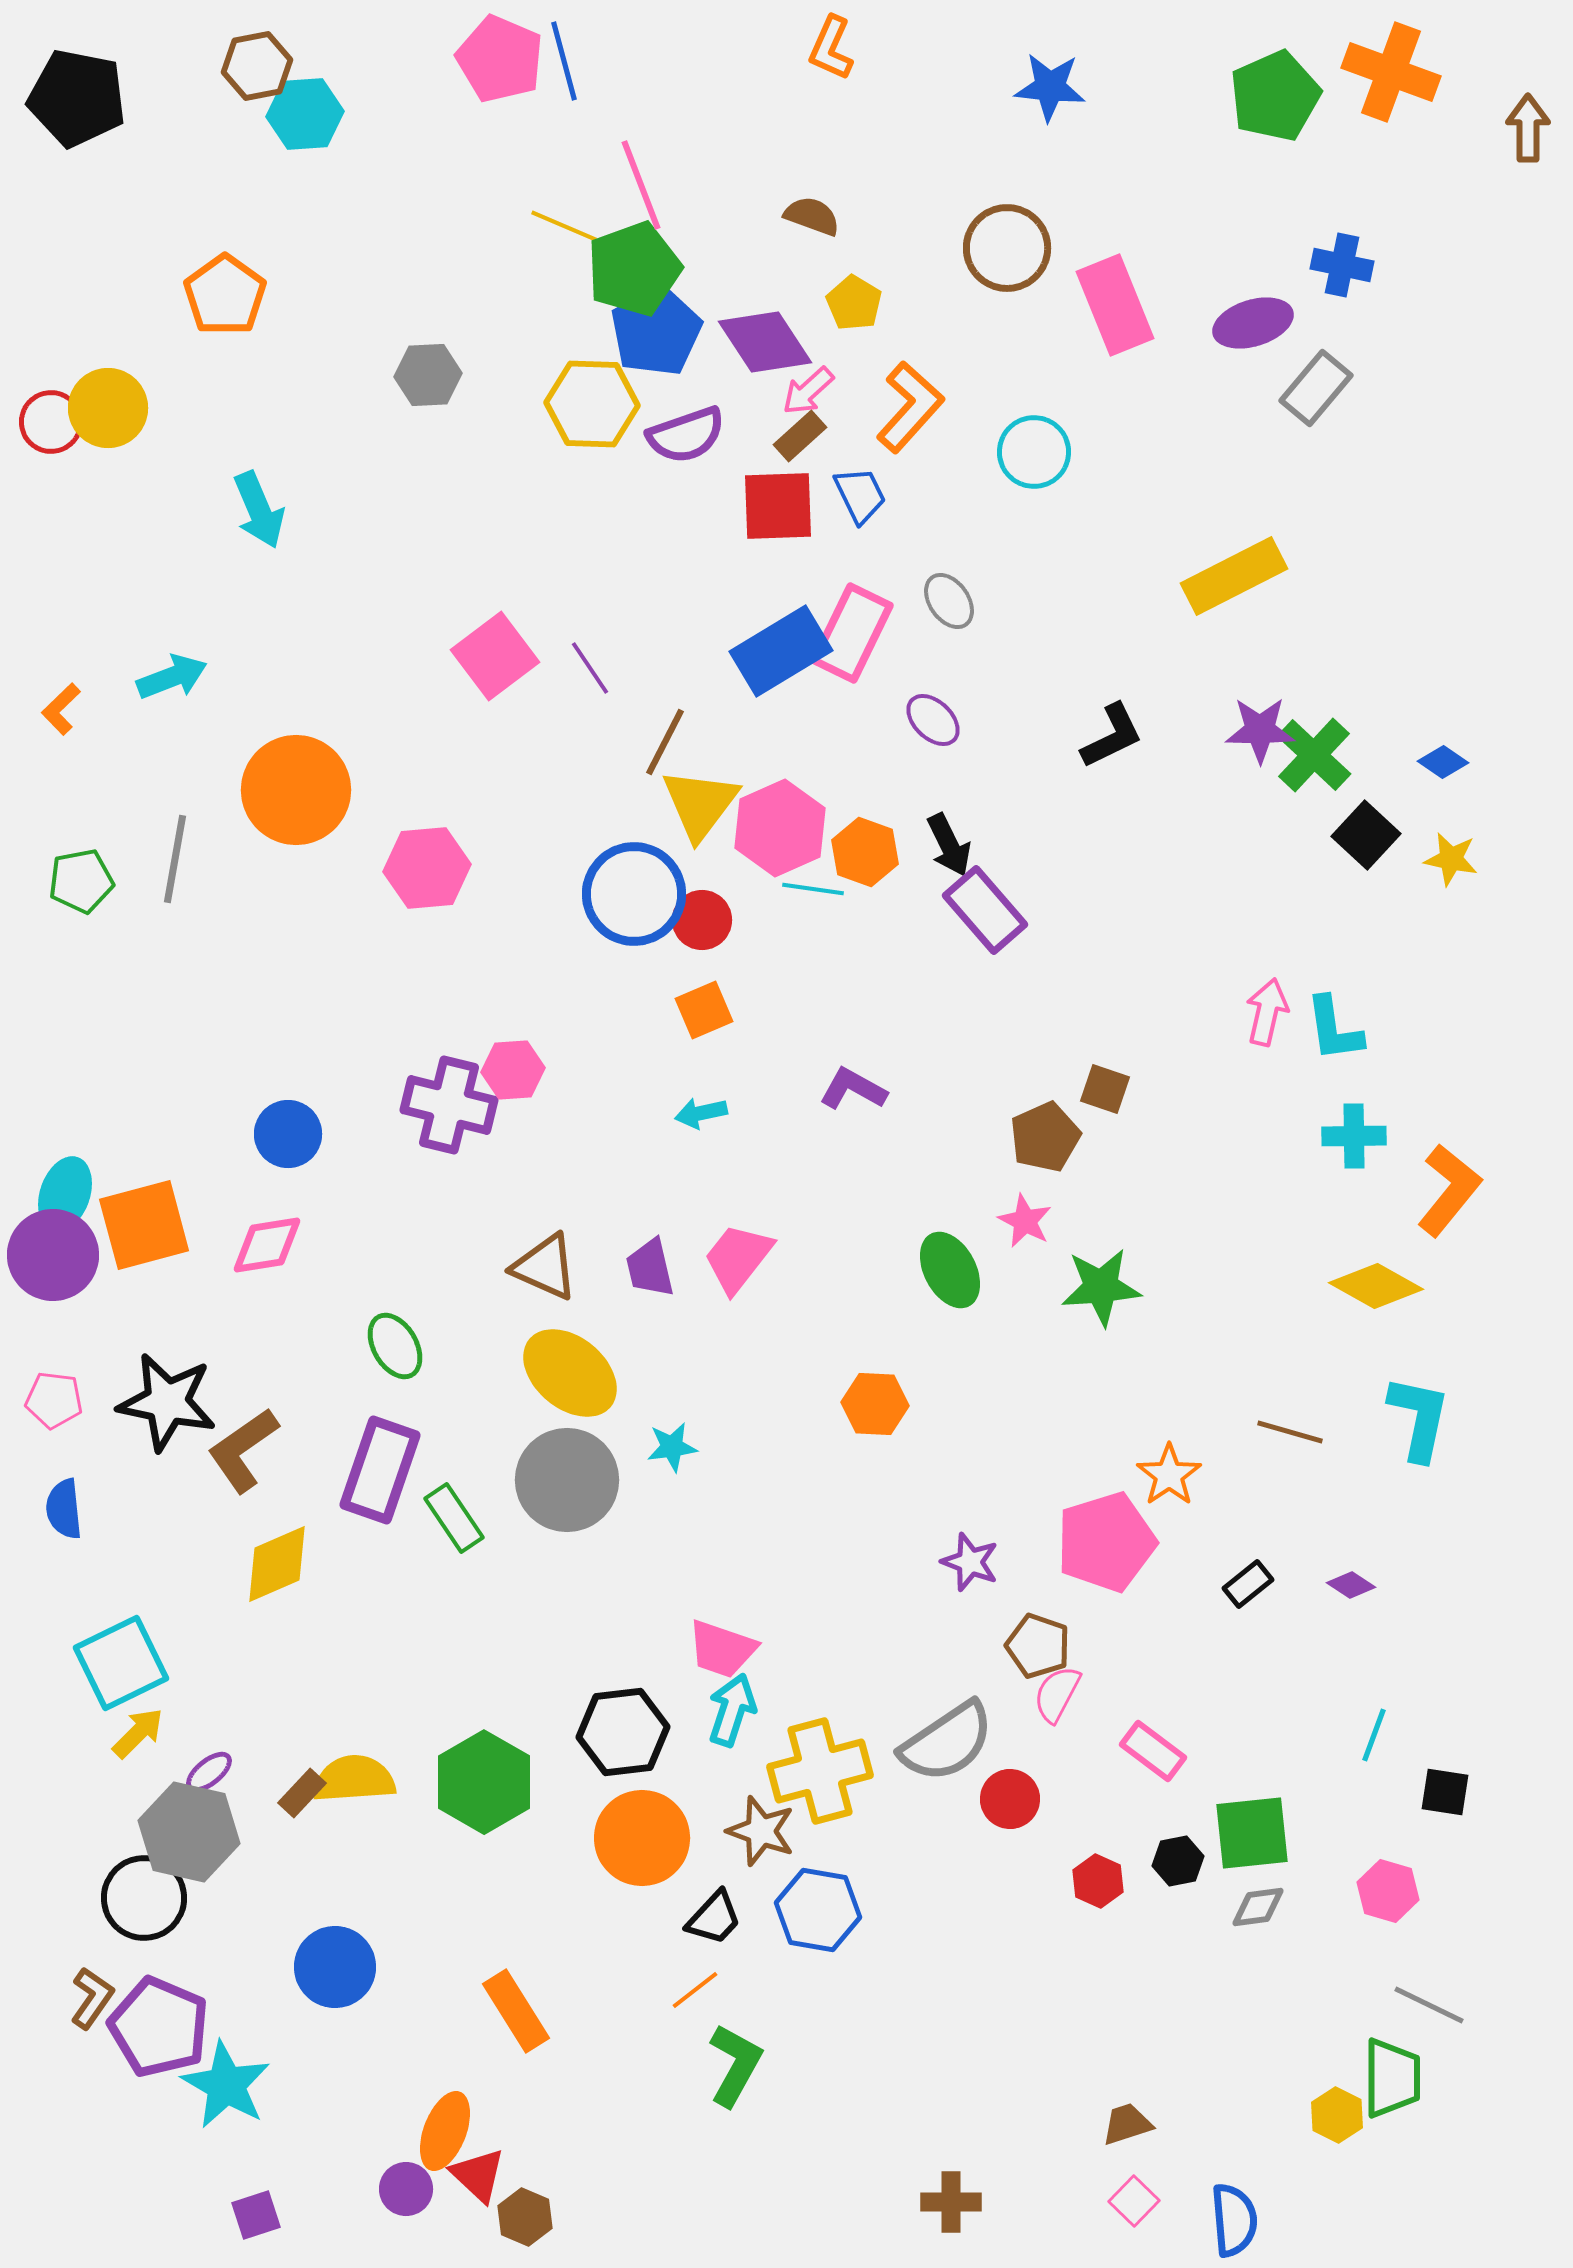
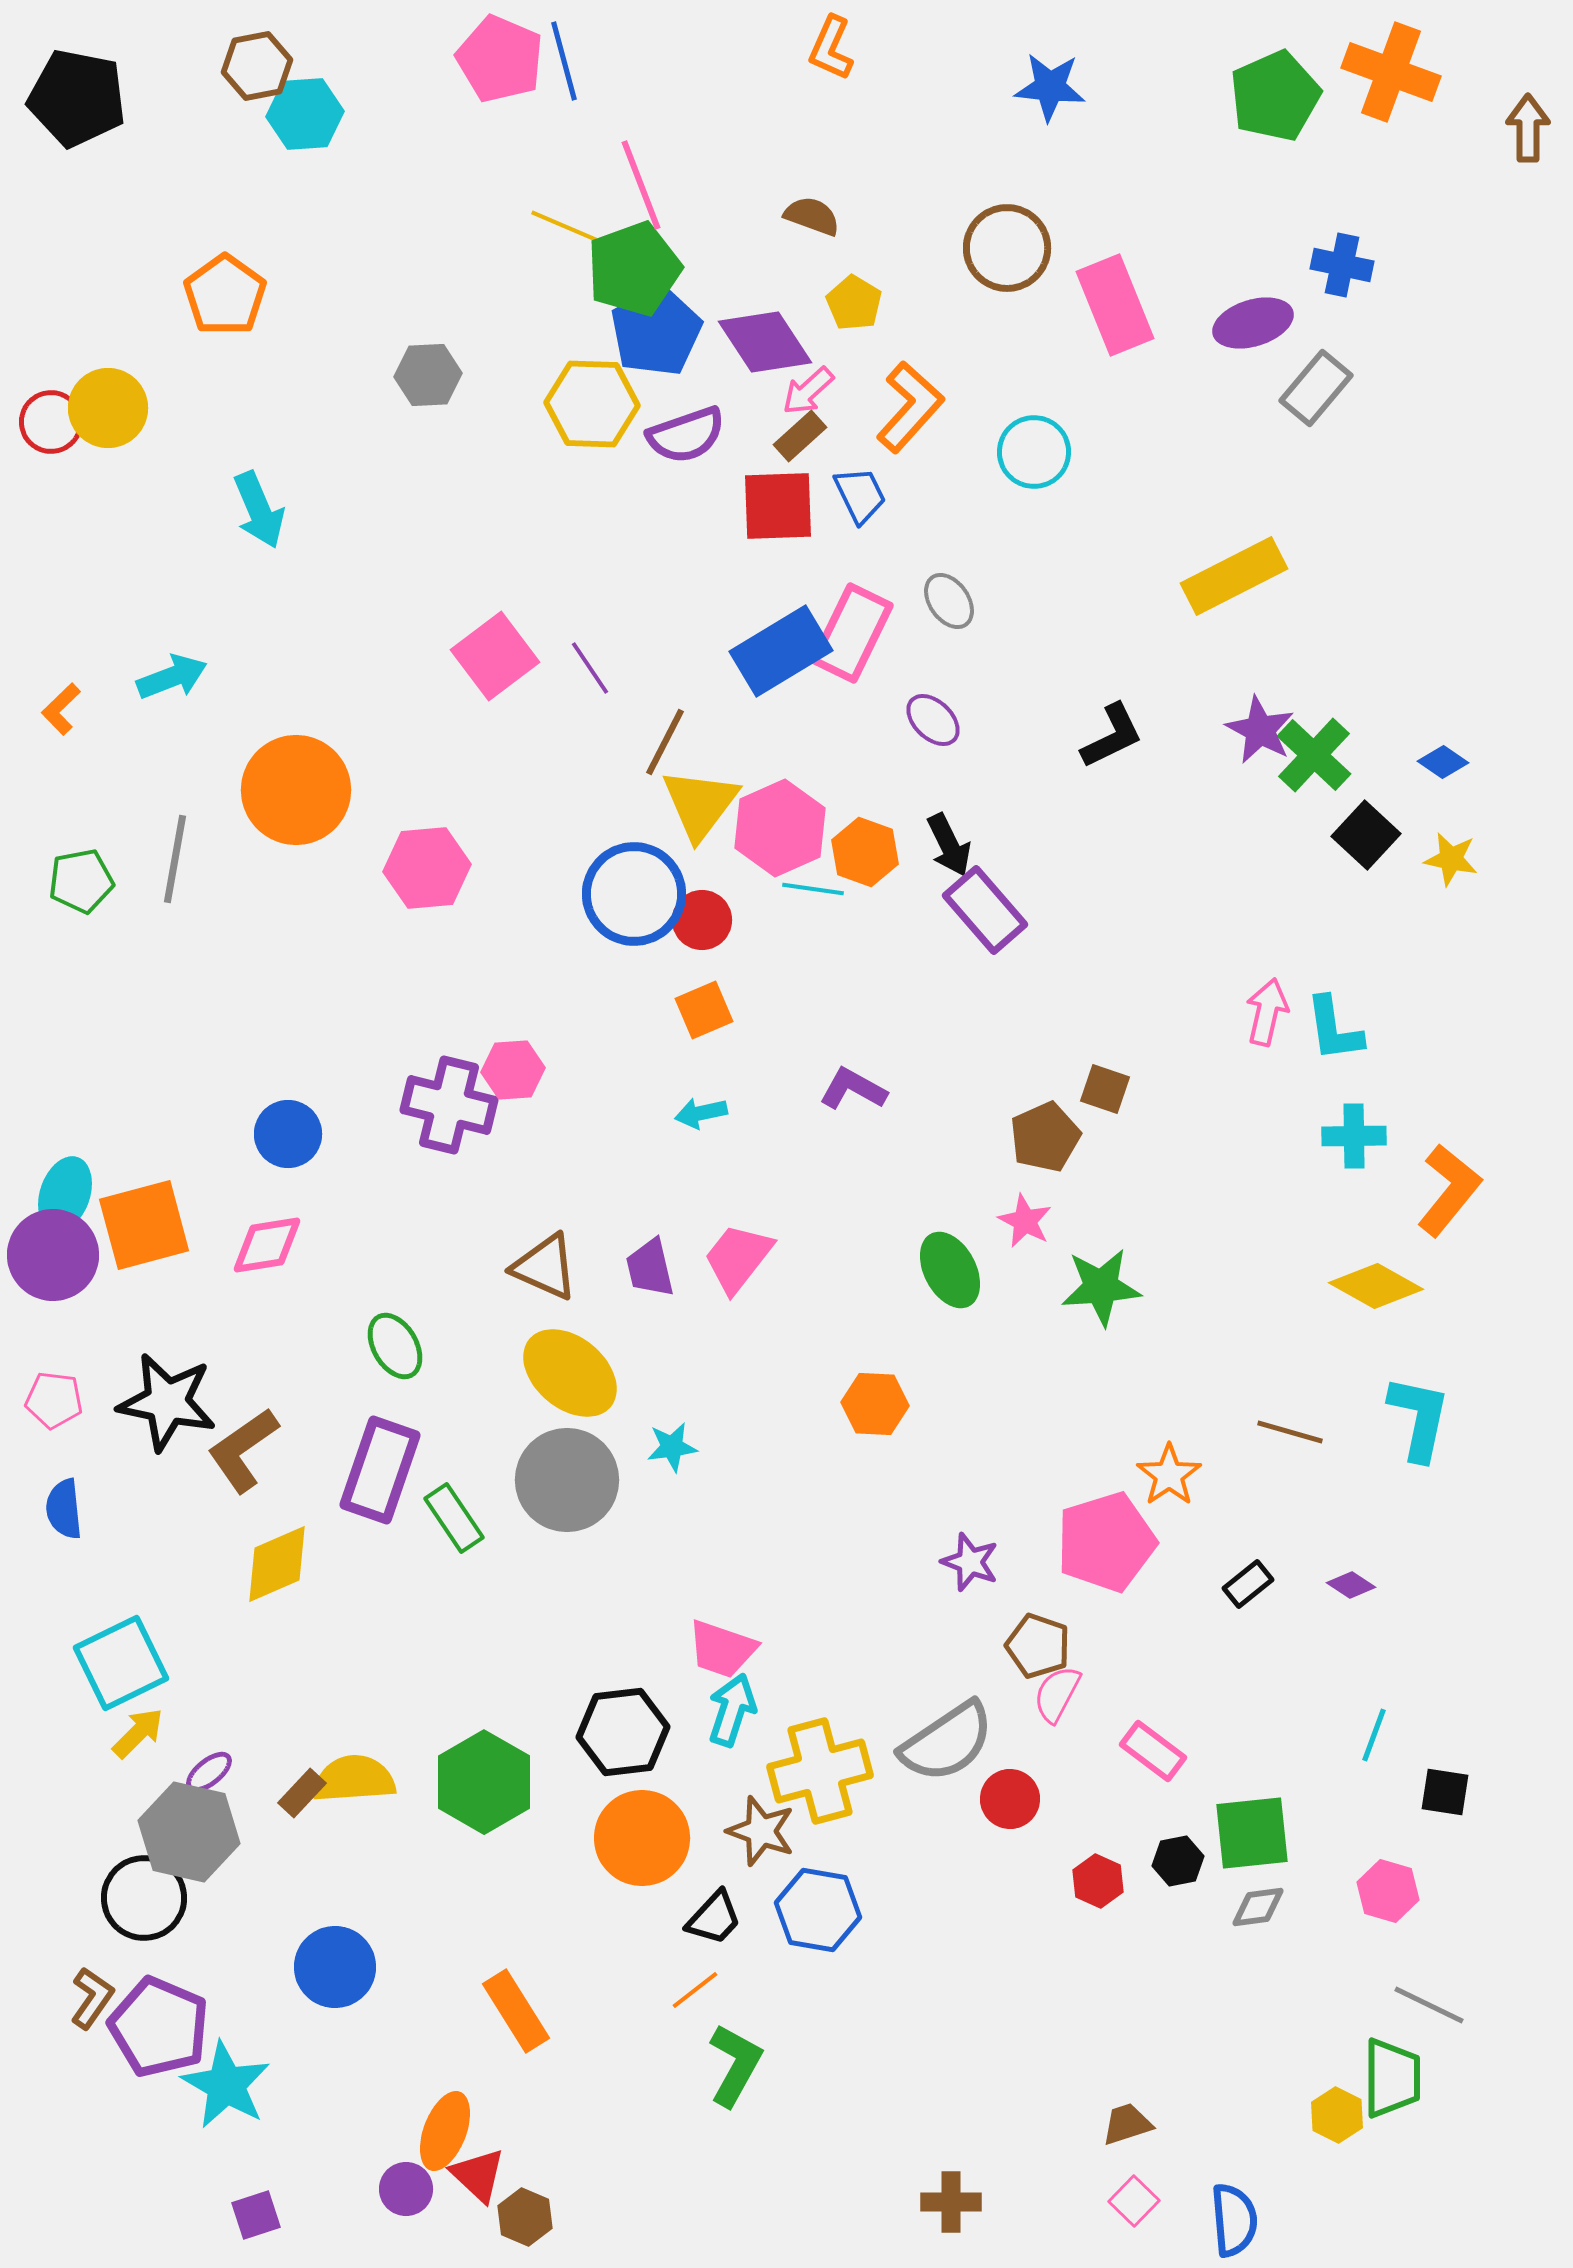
purple star at (1260, 730): rotated 28 degrees clockwise
